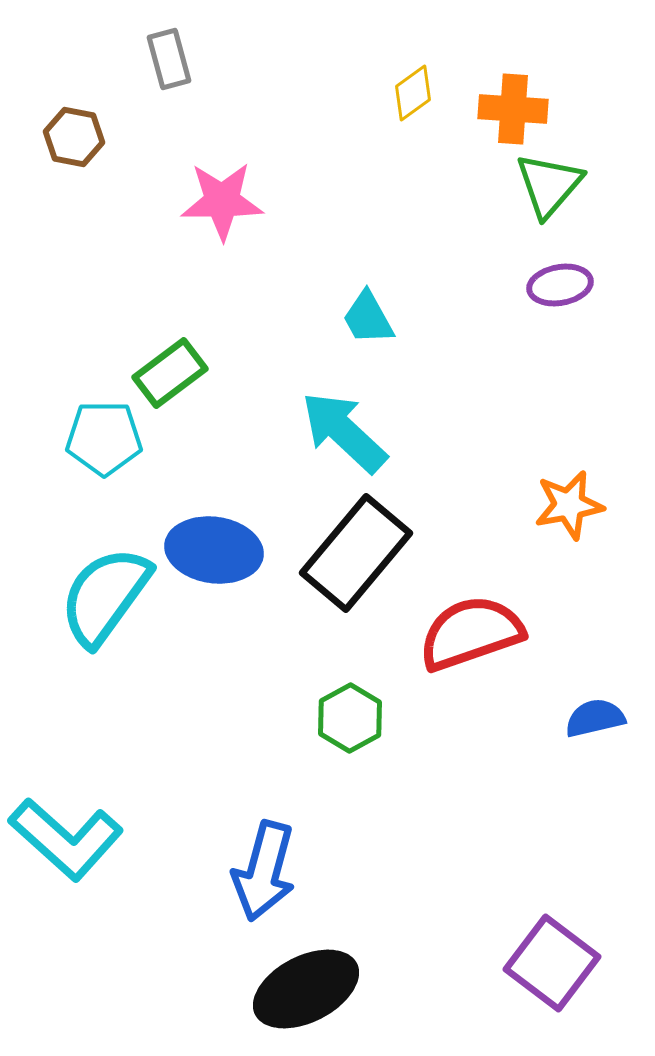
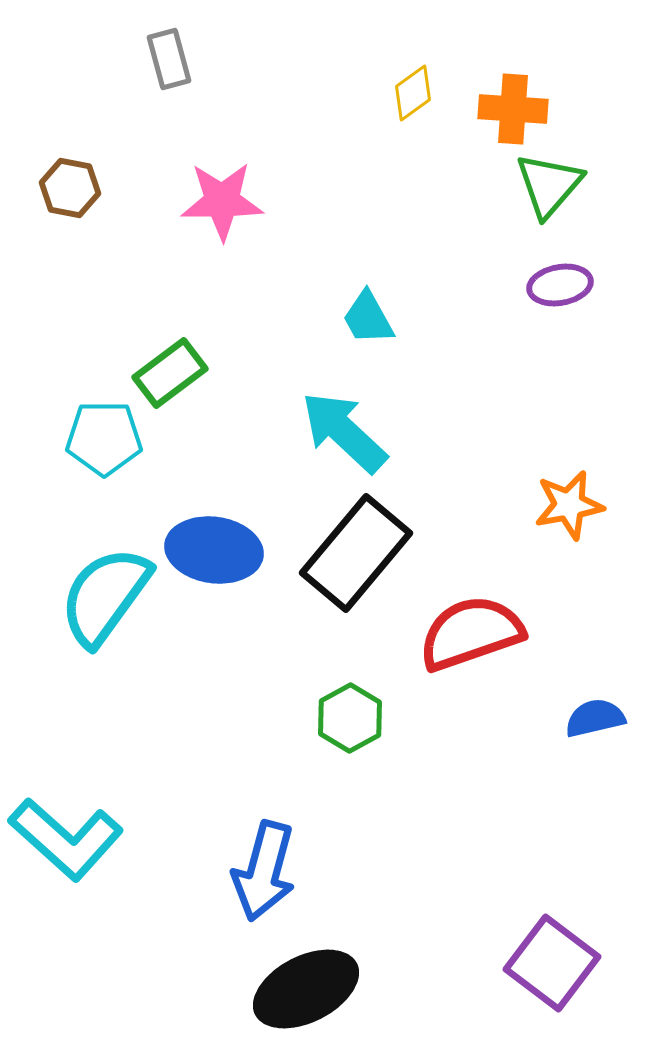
brown hexagon: moved 4 px left, 51 px down
